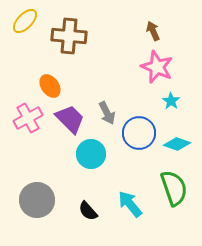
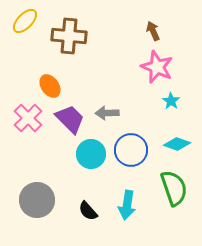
gray arrow: rotated 115 degrees clockwise
pink cross: rotated 16 degrees counterclockwise
blue circle: moved 8 px left, 17 px down
cyan arrow: moved 3 px left, 1 px down; rotated 132 degrees counterclockwise
